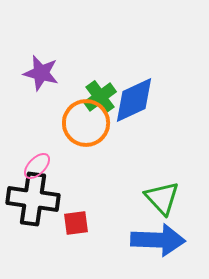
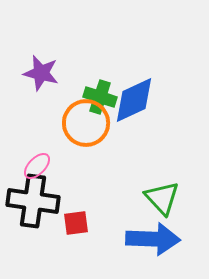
green cross: rotated 36 degrees counterclockwise
black cross: moved 2 px down
blue arrow: moved 5 px left, 1 px up
